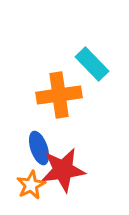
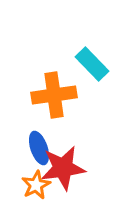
orange cross: moved 5 px left
red star: moved 2 px up
orange star: moved 5 px right
